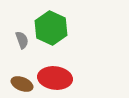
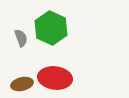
gray semicircle: moved 1 px left, 2 px up
brown ellipse: rotated 35 degrees counterclockwise
